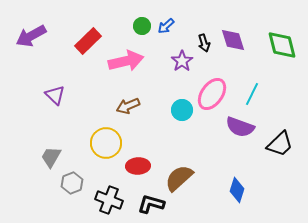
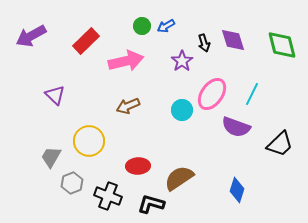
blue arrow: rotated 12 degrees clockwise
red rectangle: moved 2 px left
purple semicircle: moved 4 px left
yellow circle: moved 17 px left, 2 px up
brown semicircle: rotated 8 degrees clockwise
black cross: moved 1 px left, 4 px up
